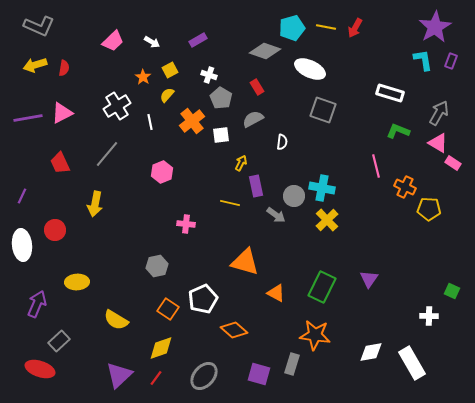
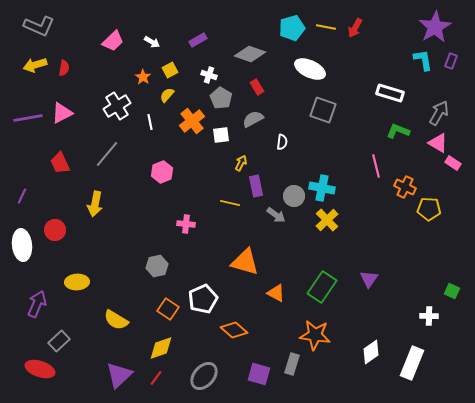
gray diamond at (265, 51): moved 15 px left, 3 px down
green rectangle at (322, 287): rotated 8 degrees clockwise
white diamond at (371, 352): rotated 25 degrees counterclockwise
white rectangle at (412, 363): rotated 52 degrees clockwise
